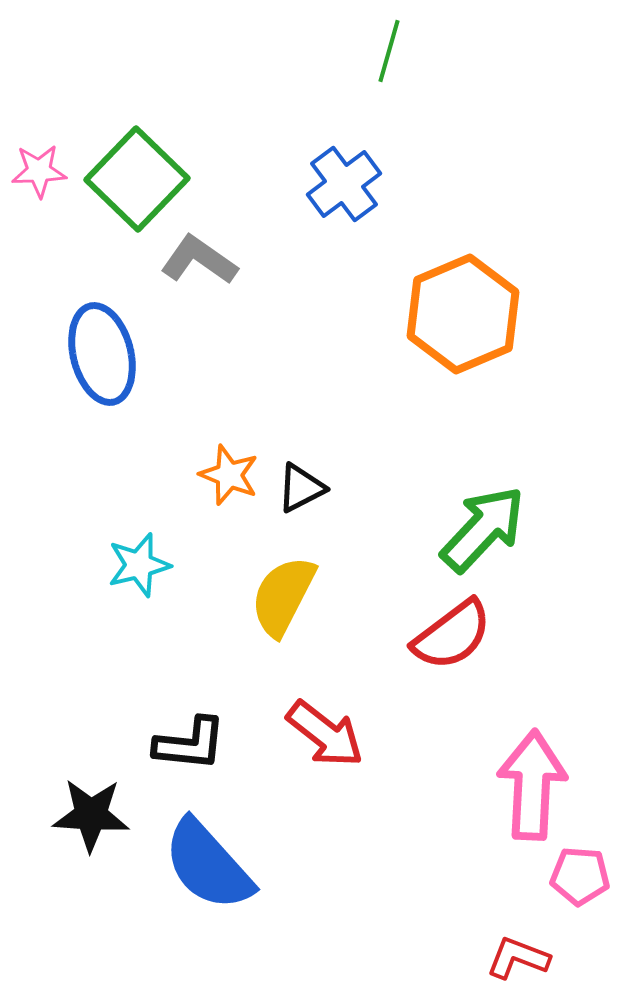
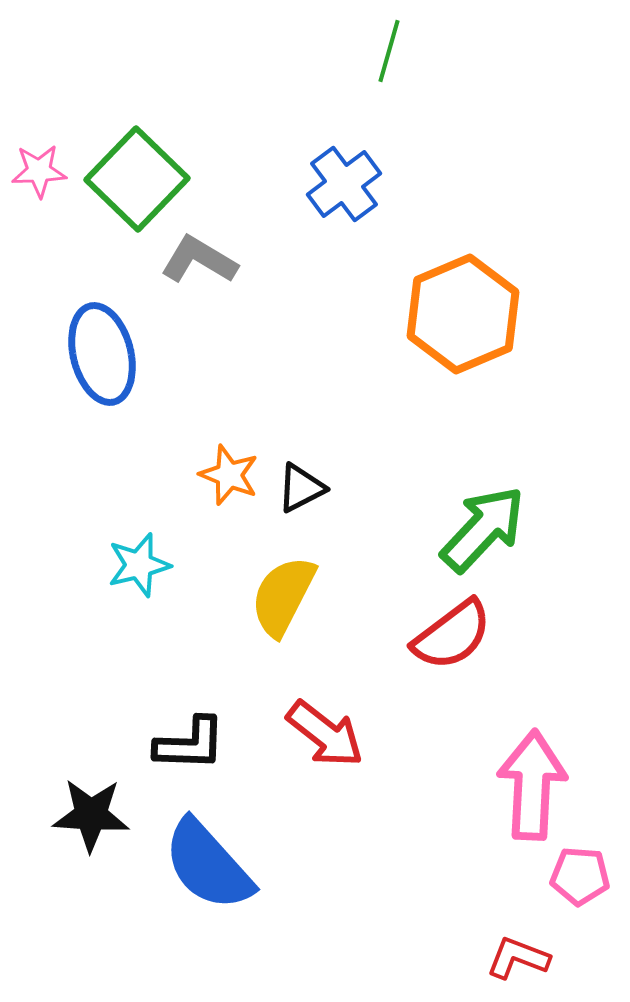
gray L-shape: rotated 4 degrees counterclockwise
black L-shape: rotated 4 degrees counterclockwise
